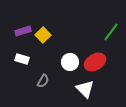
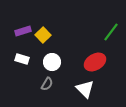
white circle: moved 18 px left
gray semicircle: moved 4 px right, 3 px down
